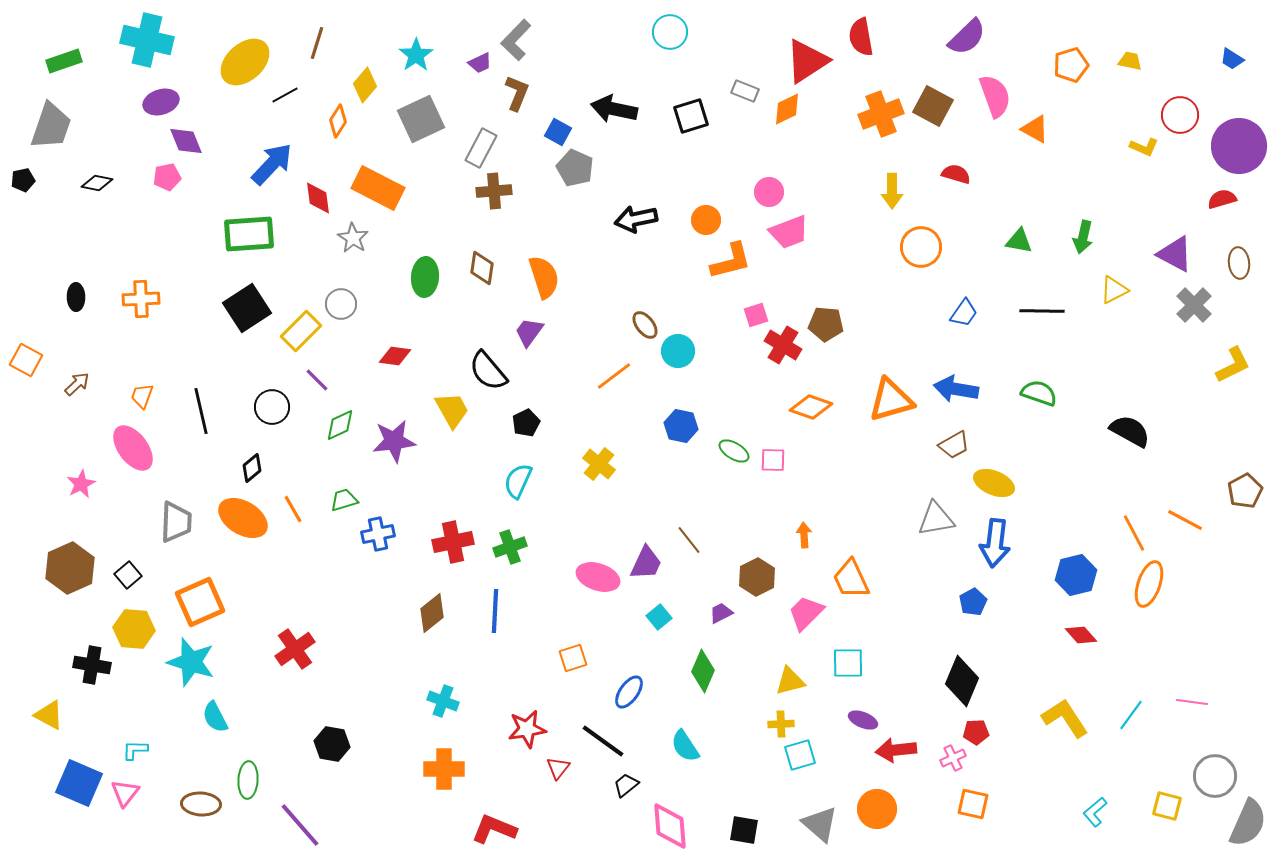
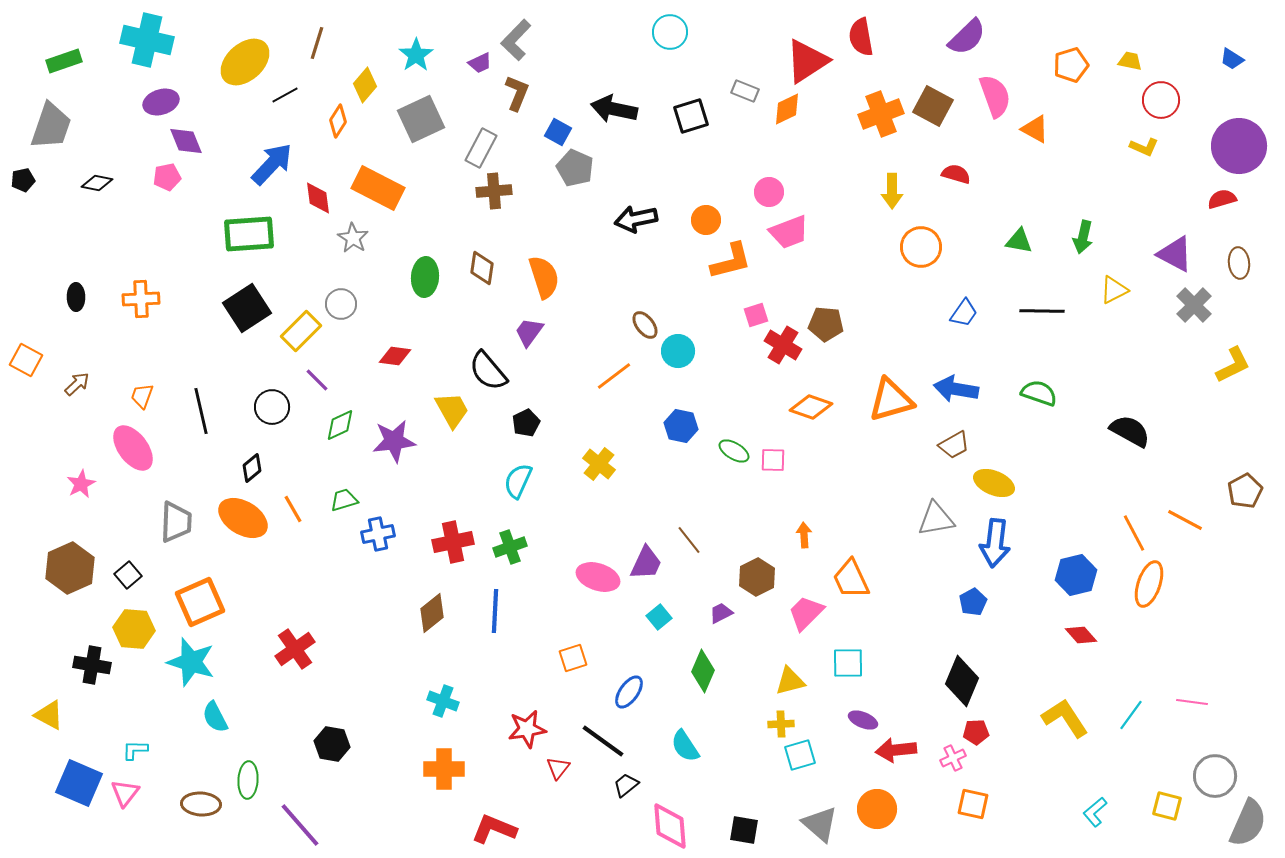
red circle at (1180, 115): moved 19 px left, 15 px up
